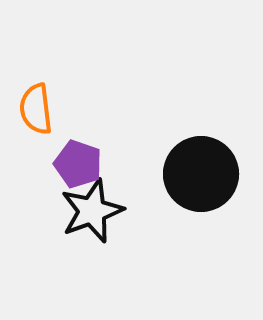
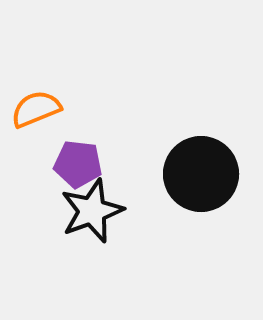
orange semicircle: rotated 75 degrees clockwise
purple pentagon: rotated 12 degrees counterclockwise
